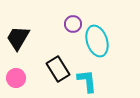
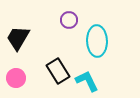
purple circle: moved 4 px left, 4 px up
cyan ellipse: rotated 16 degrees clockwise
black rectangle: moved 2 px down
cyan L-shape: rotated 20 degrees counterclockwise
